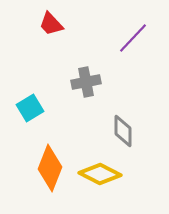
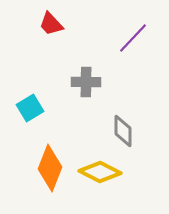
gray cross: rotated 12 degrees clockwise
yellow diamond: moved 2 px up
